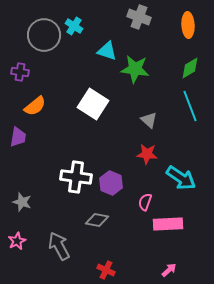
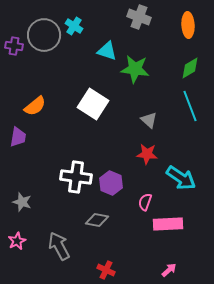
purple cross: moved 6 px left, 26 px up
